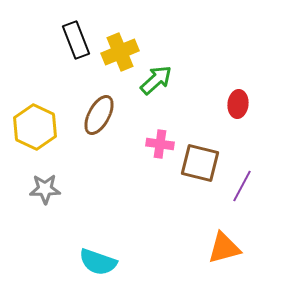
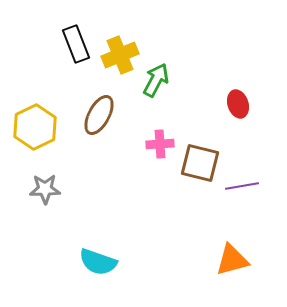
black rectangle: moved 4 px down
yellow cross: moved 3 px down
green arrow: rotated 20 degrees counterclockwise
red ellipse: rotated 24 degrees counterclockwise
yellow hexagon: rotated 9 degrees clockwise
pink cross: rotated 12 degrees counterclockwise
purple line: rotated 52 degrees clockwise
orange triangle: moved 8 px right, 12 px down
